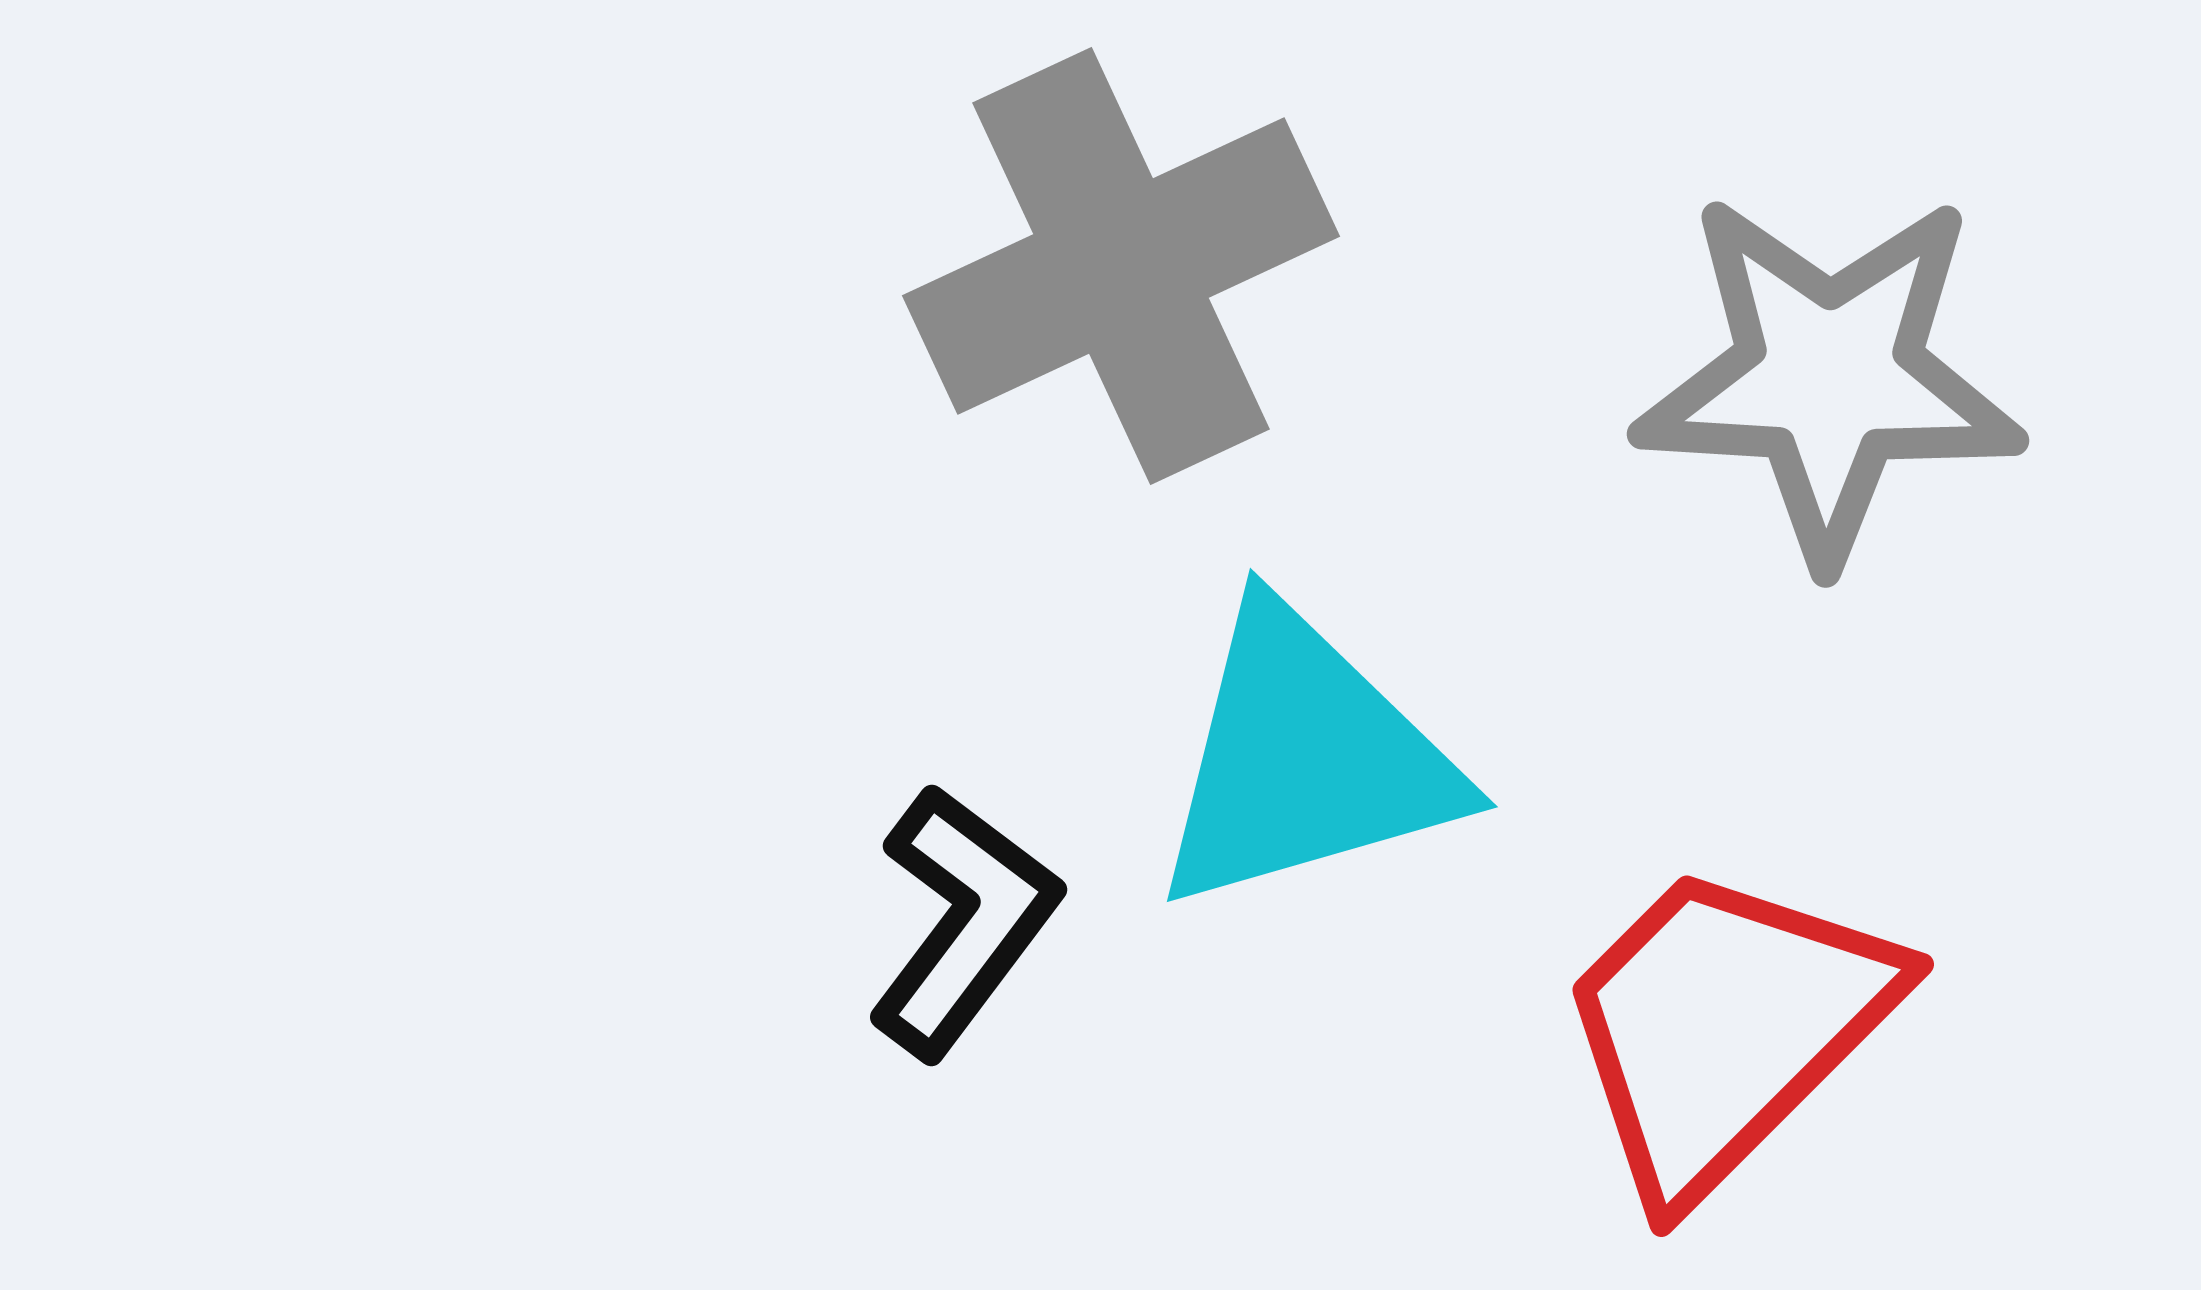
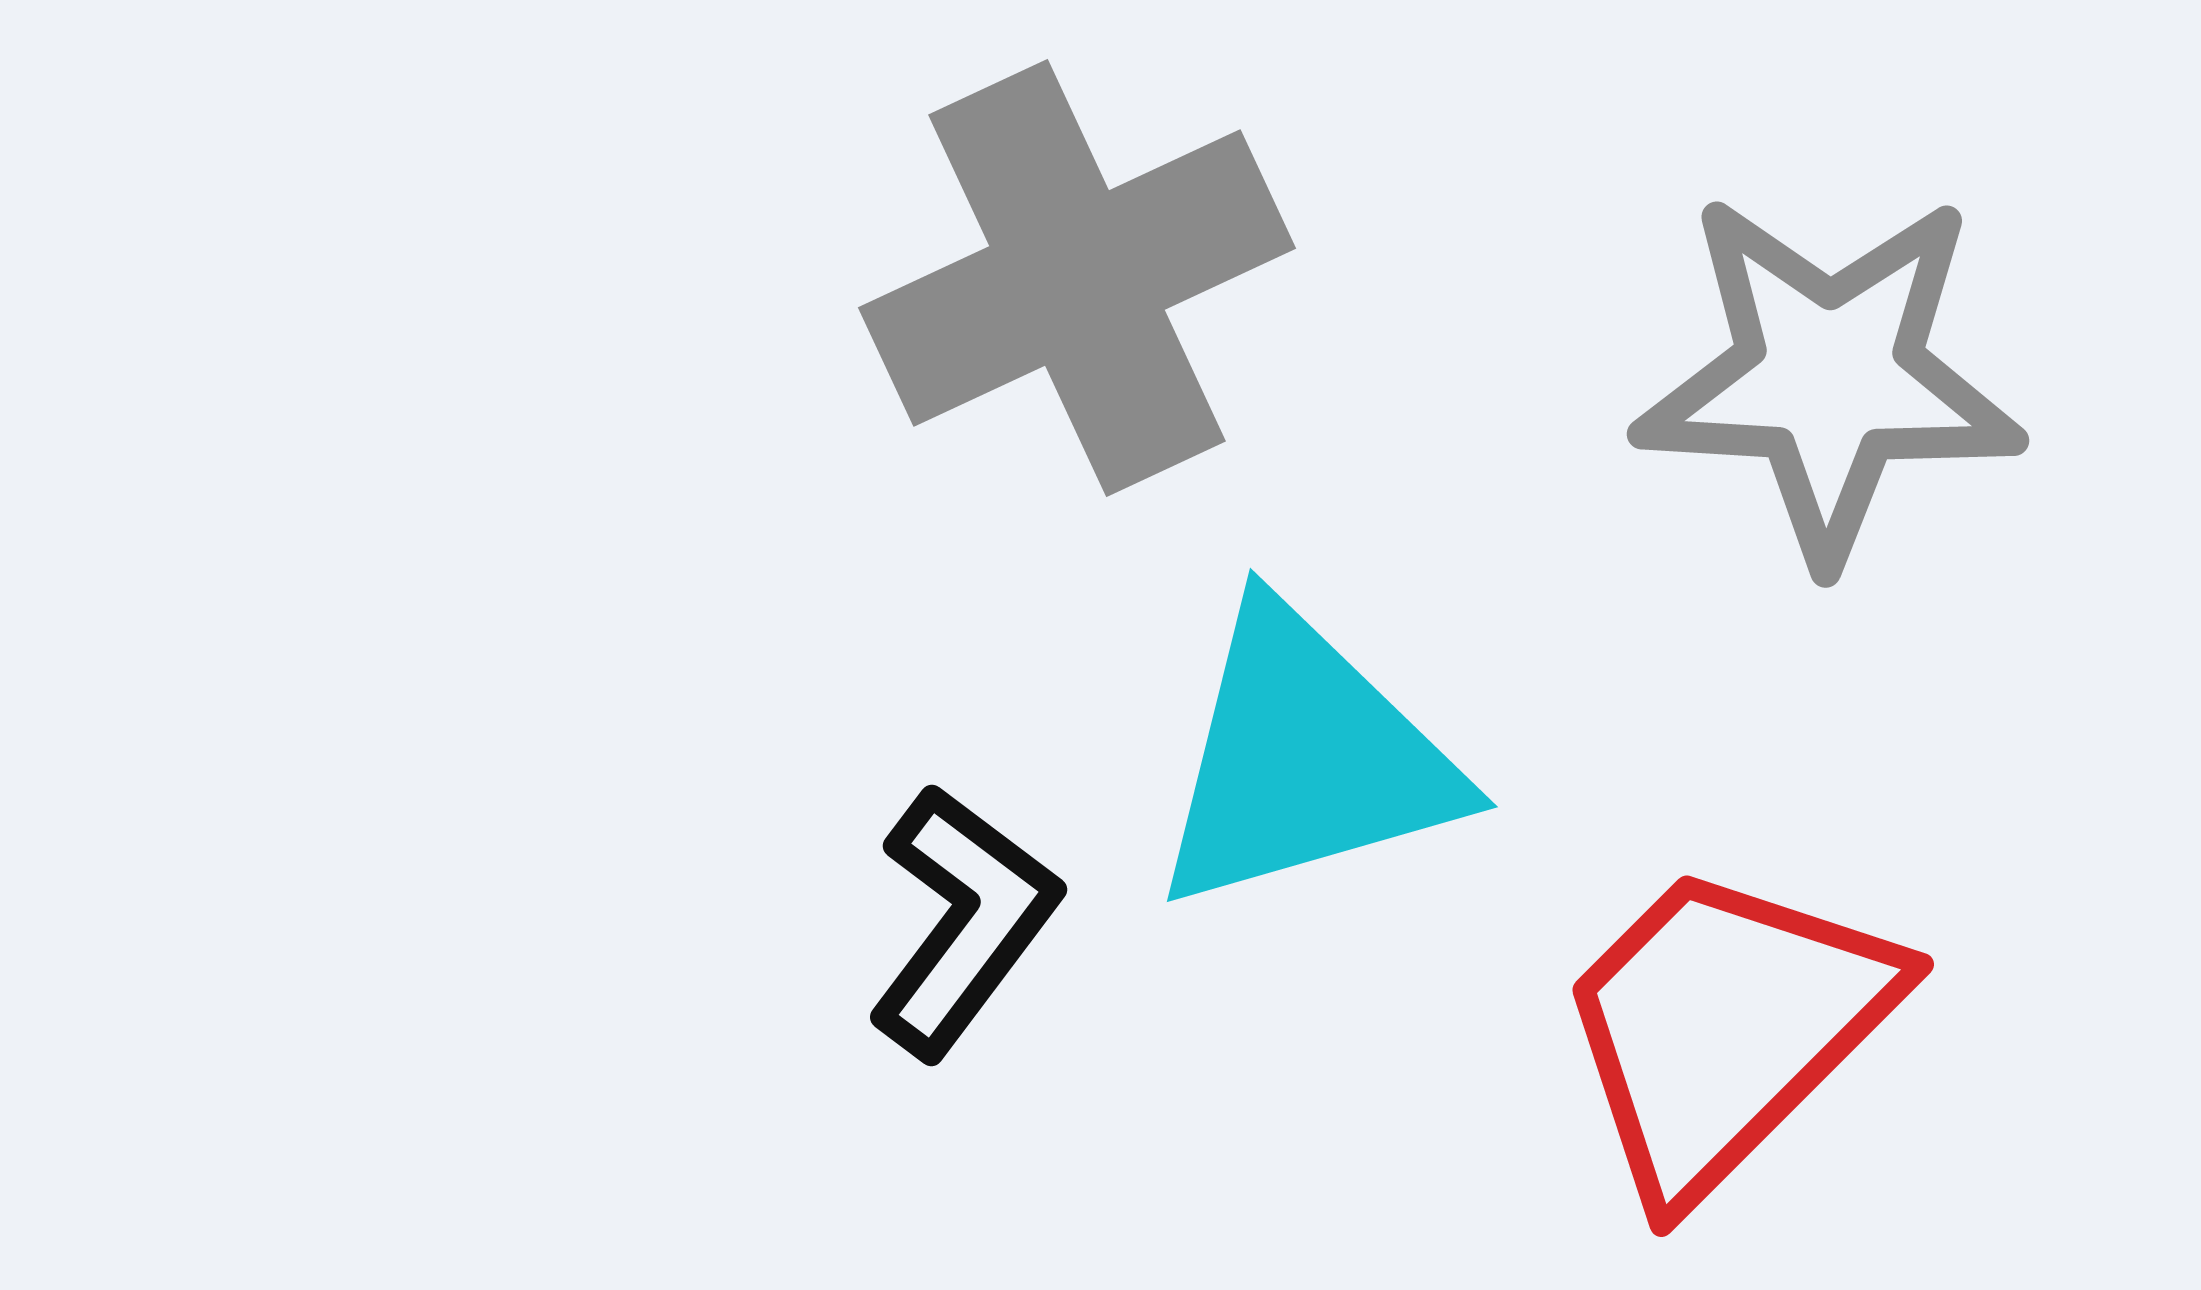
gray cross: moved 44 px left, 12 px down
